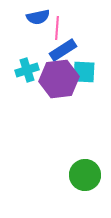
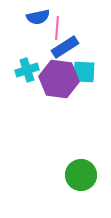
blue rectangle: moved 2 px right, 3 px up
purple hexagon: rotated 15 degrees clockwise
green circle: moved 4 px left
